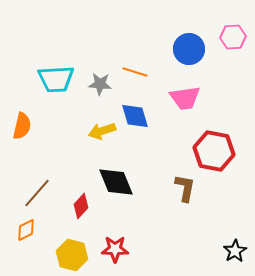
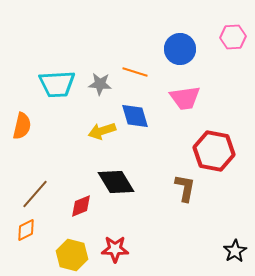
blue circle: moved 9 px left
cyan trapezoid: moved 1 px right, 5 px down
black diamond: rotated 9 degrees counterclockwise
brown line: moved 2 px left, 1 px down
red diamond: rotated 25 degrees clockwise
